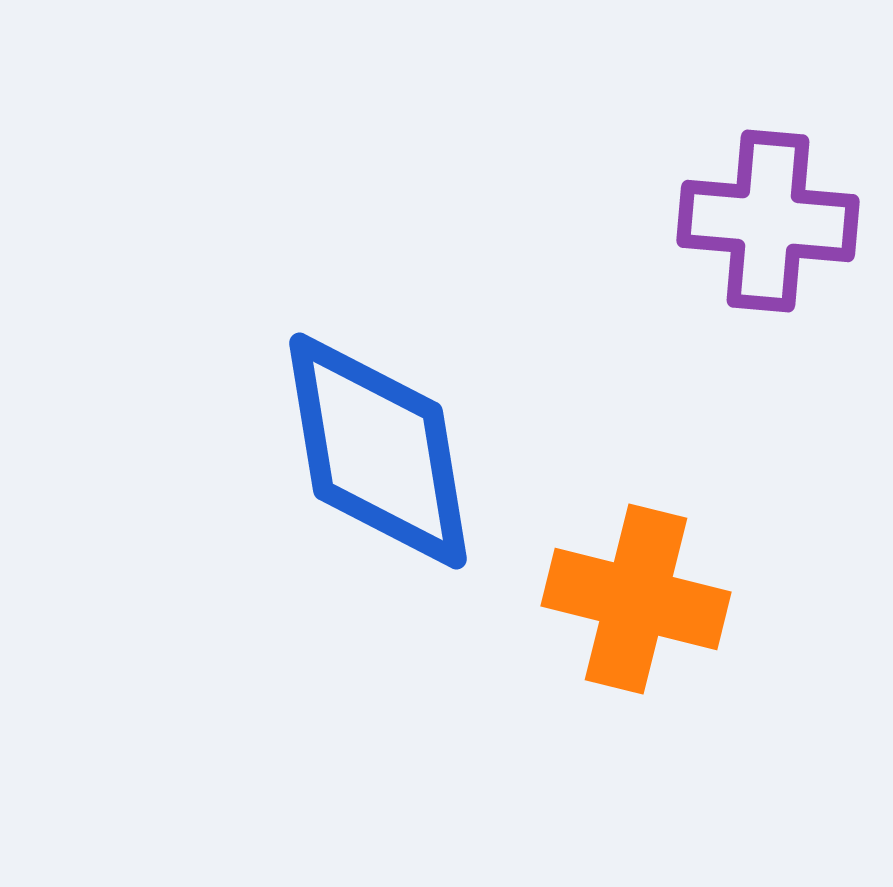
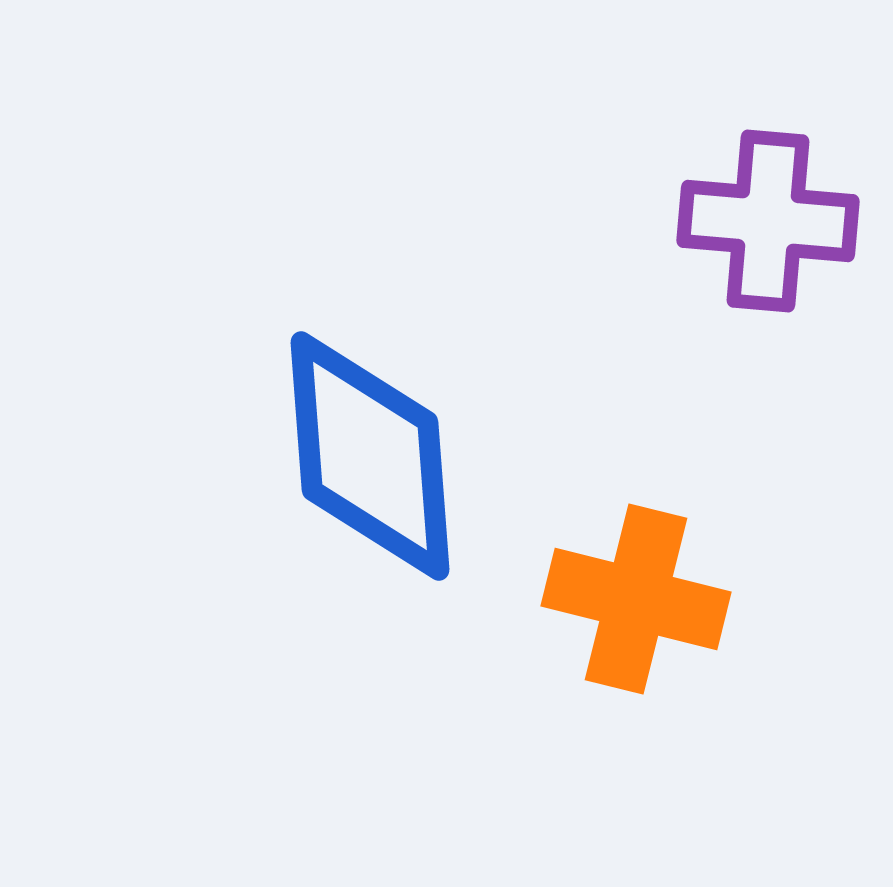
blue diamond: moved 8 px left, 5 px down; rotated 5 degrees clockwise
